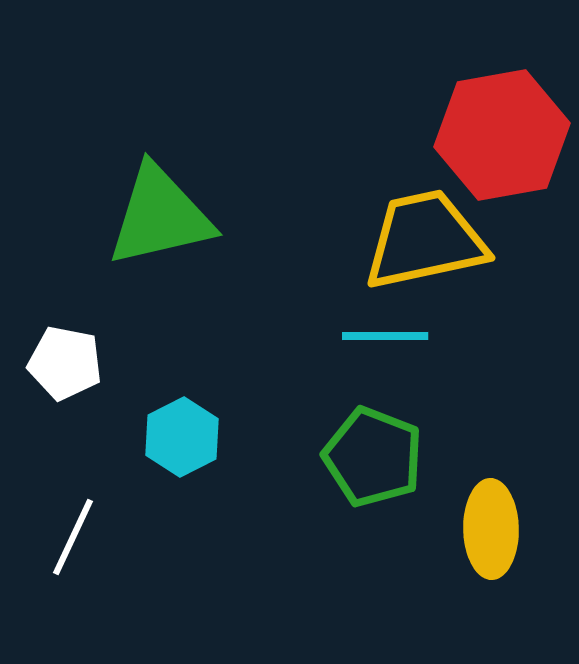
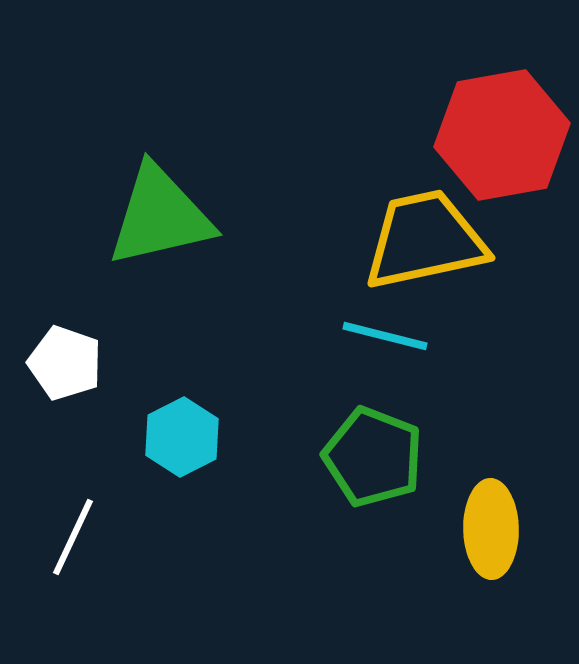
cyan line: rotated 14 degrees clockwise
white pentagon: rotated 8 degrees clockwise
